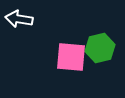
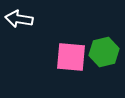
green hexagon: moved 4 px right, 4 px down
